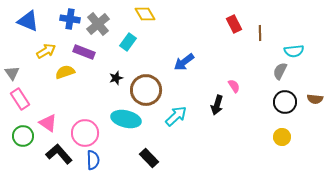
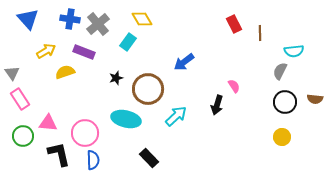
yellow diamond: moved 3 px left, 5 px down
blue triangle: moved 2 px up; rotated 25 degrees clockwise
brown circle: moved 2 px right, 1 px up
pink triangle: rotated 30 degrees counterclockwise
black L-shape: rotated 28 degrees clockwise
